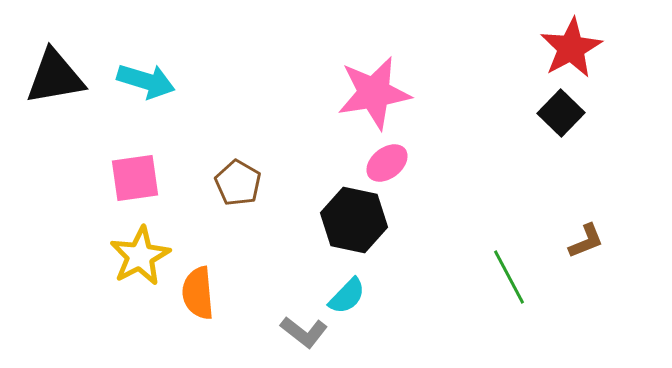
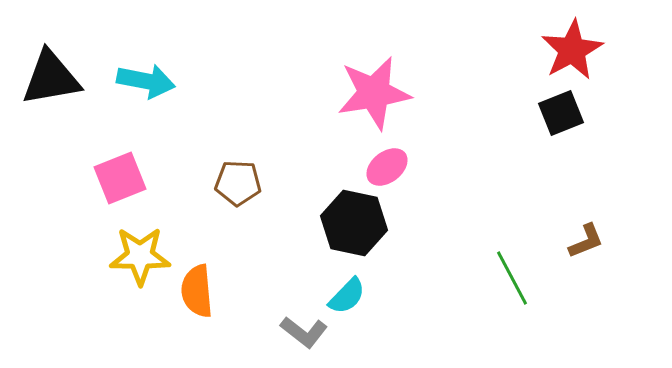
red star: moved 1 px right, 2 px down
black triangle: moved 4 px left, 1 px down
cyan arrow: rotated 6 degrees counterclockwise
black square: rotated 24 degrees clockwise
pink ellipse: moved 4 px down
pink square: moved 15 px left; rotated 14 degrees counterclockwise
brown pentagon: rotated 27 degrees counterclockwise
black hexagon: moved 3 px down
yellow star: rotated 28 degrees clockwise
green line: moved 3 px right, 1 px down
orange semicircle: moved 1 px left, 2 px up
